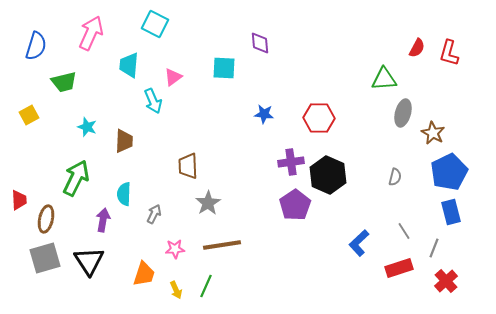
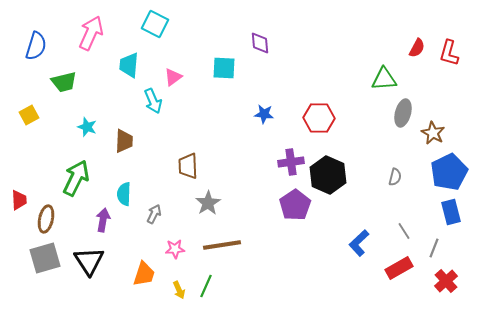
red rectangle at (399, 268): rotated 12 degrees counterclockwise
yellow arrow at (176, 290): moved 3 px right
